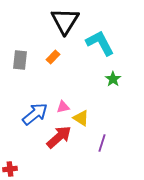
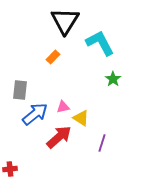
gray rectangle: moved 30 px down
